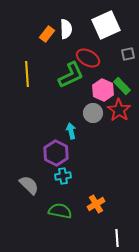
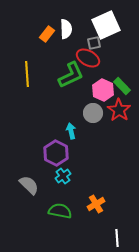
gray square: moved 34 px left, 11 px up
cyan cross: rotated 28 degrees counterclockwise
